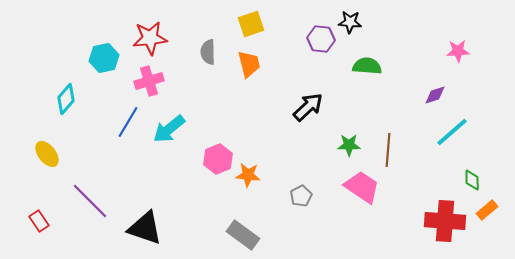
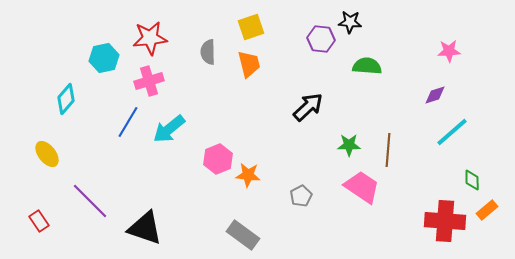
yellow square: moved 3 px down
pink star: moved 9 px left
